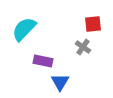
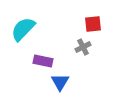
cyan semicircle: moved 1 px left
gray cross: rotated 28 degrees clockwise
